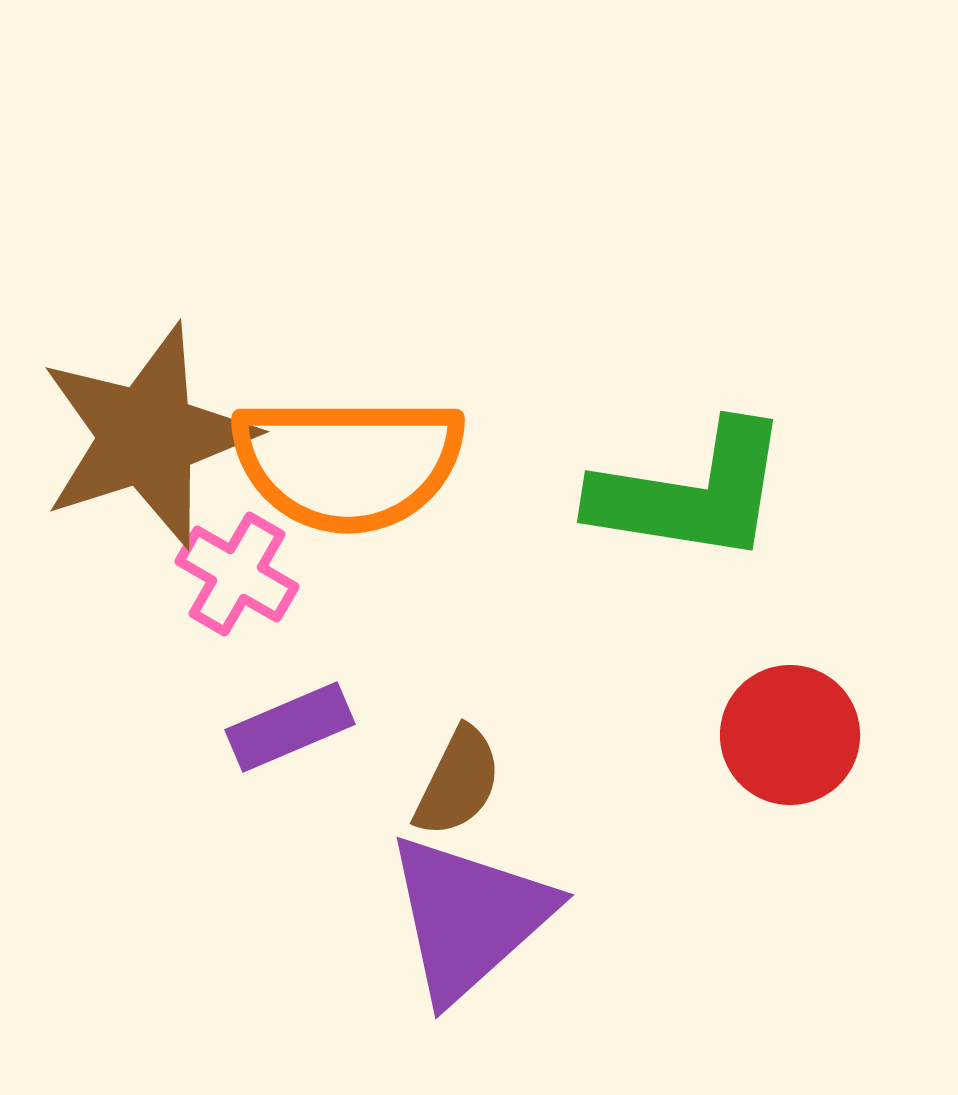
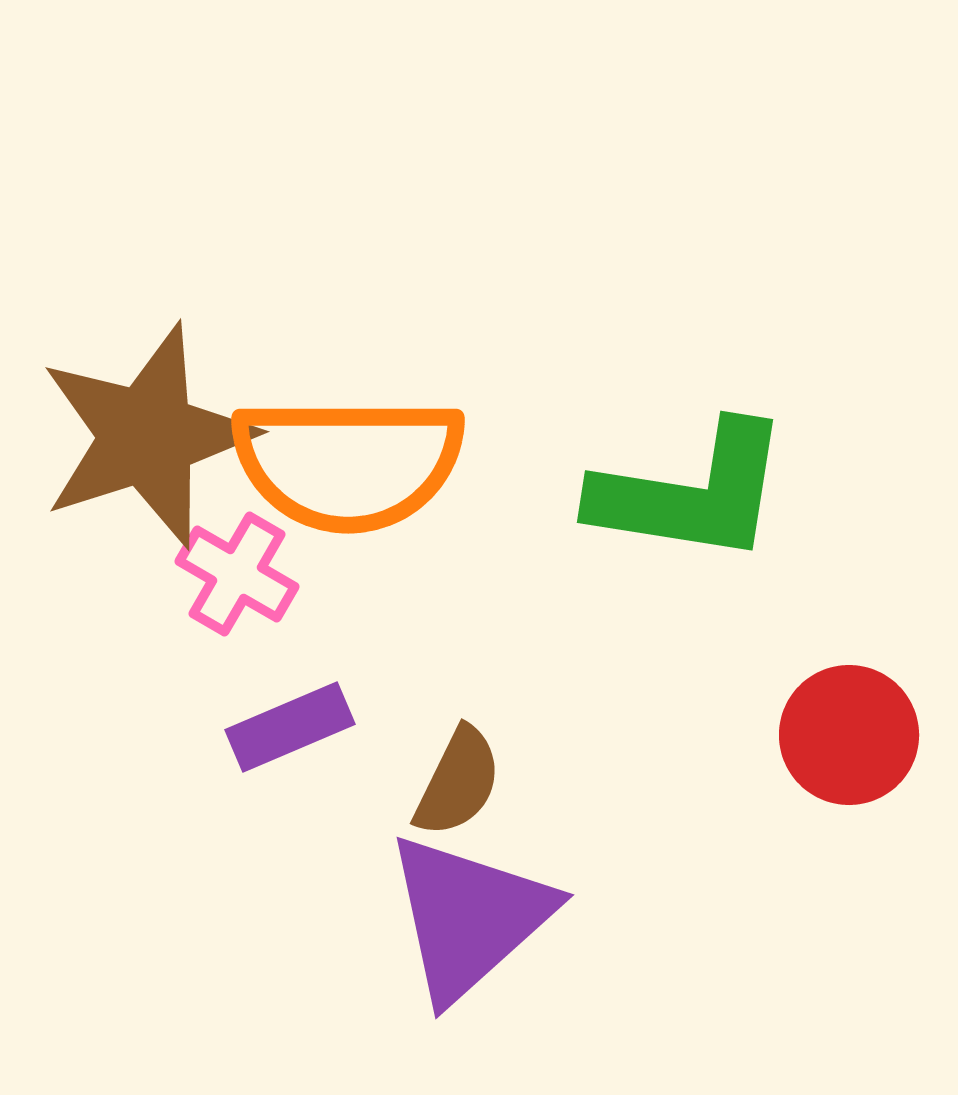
red circle: moved 59 px right
